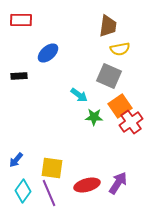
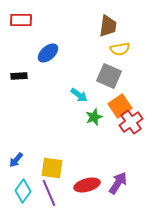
green star: rotated 24 degrees counterclockwise
